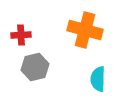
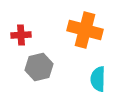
gray hexagon: moved 4 px right
